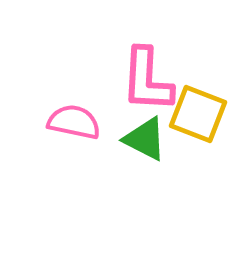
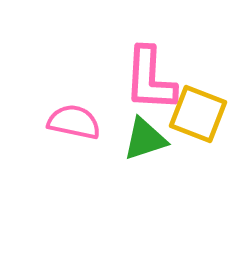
pink L-shape: moved 3 px right, 1 px up
green triangle: rotated 45 degrees counterclockwise
